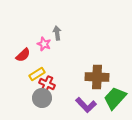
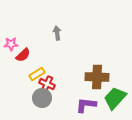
pink star: moved 33 px left; rotated 24 degrees counterclockwise
purple L-shape: rotated 140 degrees clockwise
